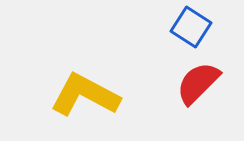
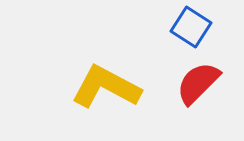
yellow L-shape: moved 21 px right, 8 px up
